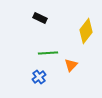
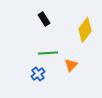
black rectangle: moved 4 px right, 1 px down; rotated 32 degrees clockwise
yellow diamond: moved 1 px left, 1 px up
blue cross: moved 1 px left, 3 px up
